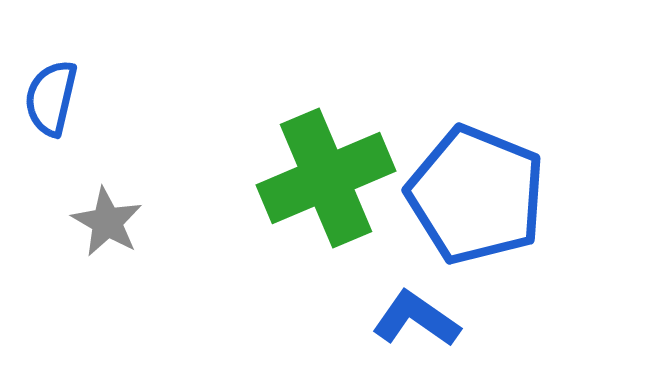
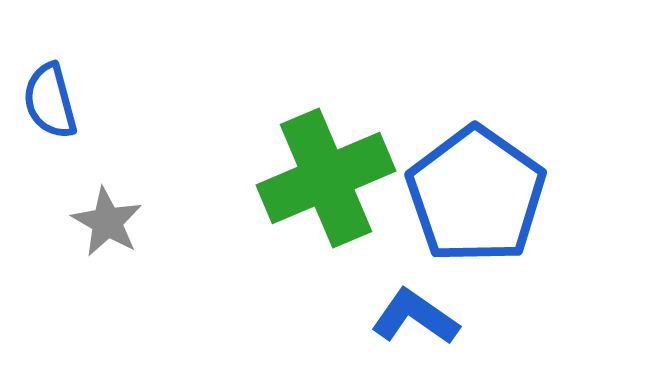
blue semicircle: moved 1 px left, 3 px down; rotated 28 degrees counterclockwise
blue pentagon: rotated 13 degrees clockwise
blue L-shape: moved 1 px left, 2 px up
